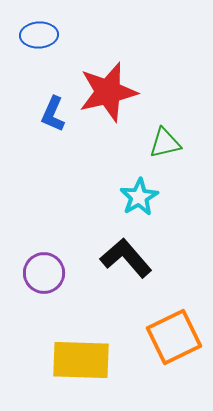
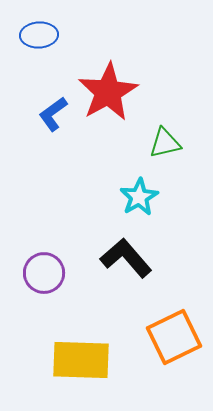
red star: rotated 16 degrees counterclockwise
blue L-shape: rotated 30 degrees clockwise
